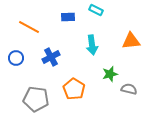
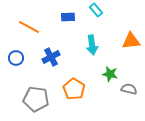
cyan rectangle: rotated 24 degrees clockwise
green star: rotated 28 degrees clockwise
